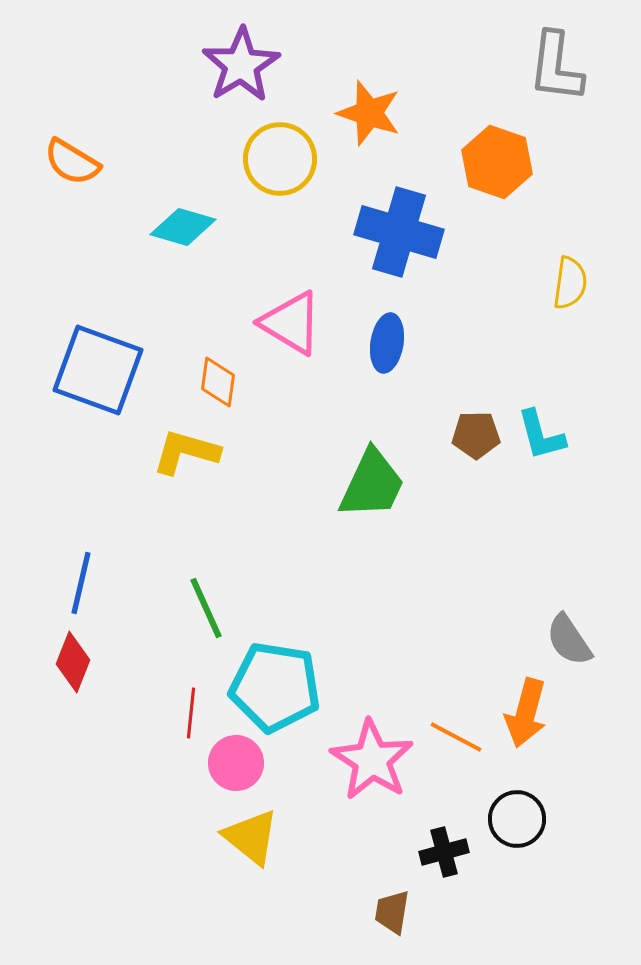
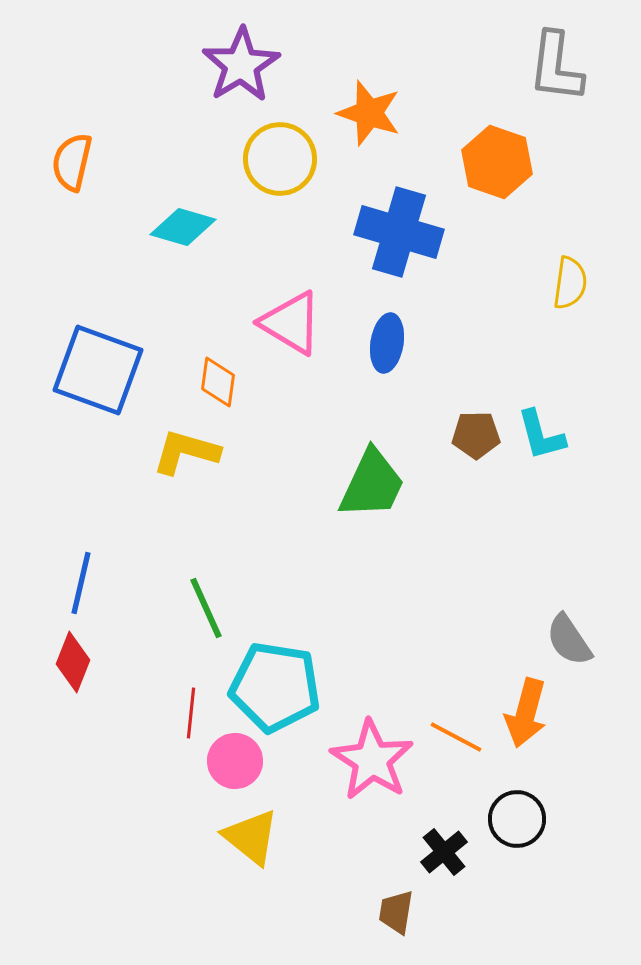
orange semicircle: rotated 72 degrees clockwise
pink circle: moved 1 px left, 2 px up
black cross: rotated 24 degrees counterclockwise
brown trapezoid: moved 4 px right
